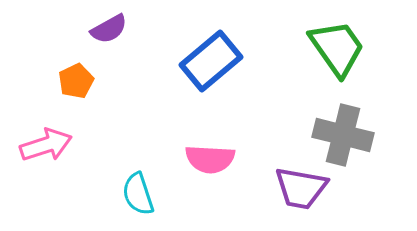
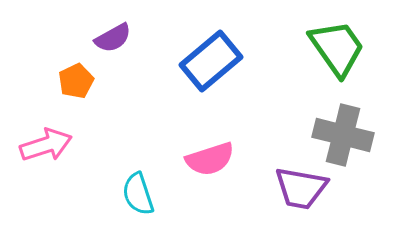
purple semicircle: moved 4 px right, 9 px down
pink semicircle: rotated 21 degrees counterclockwise
